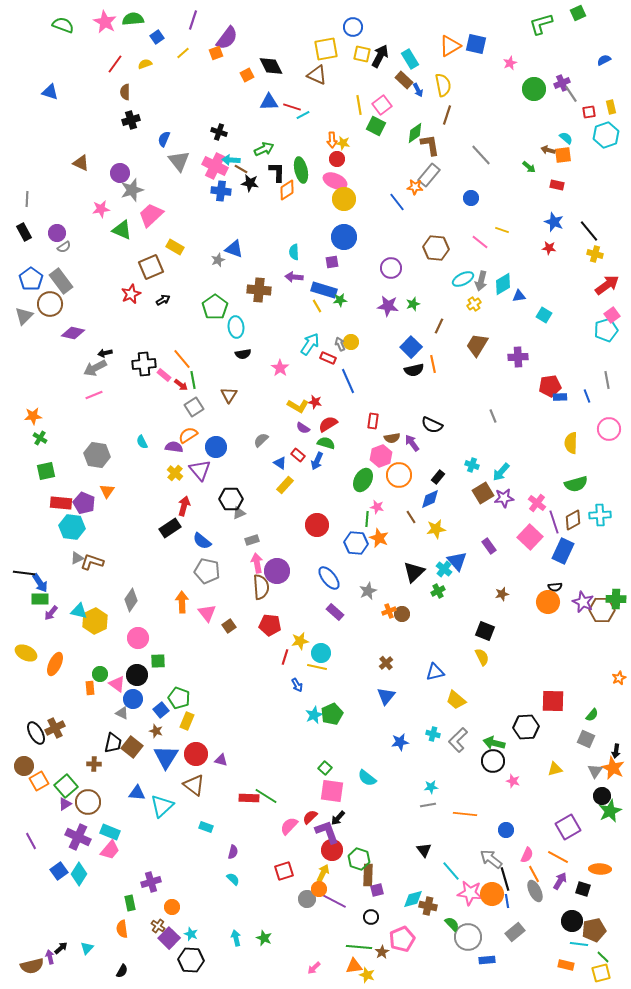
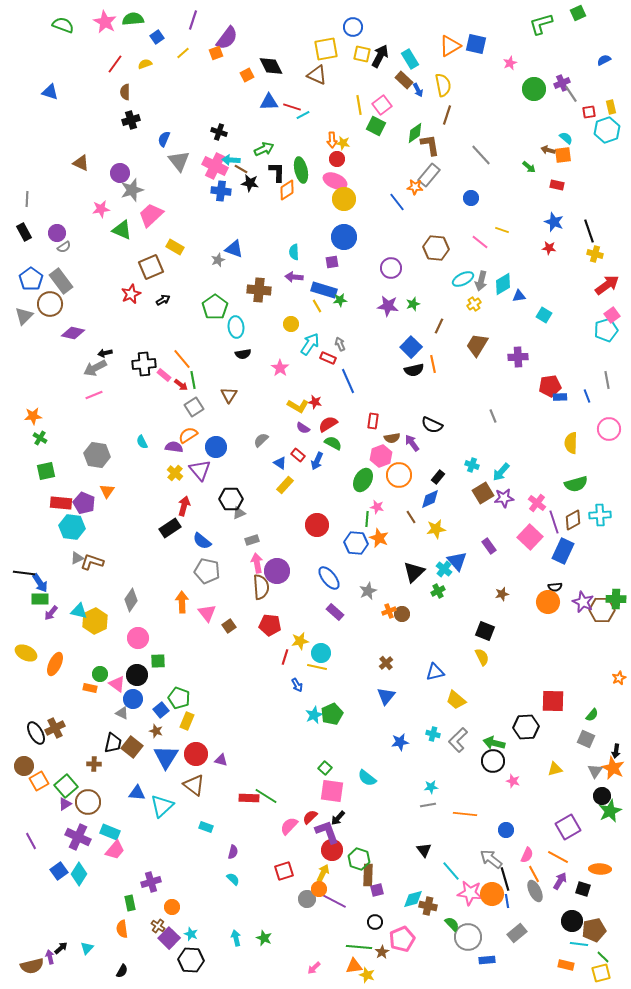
cyan hexagon at (606, 135): moved 1 px right, 5 px up
black line at (589, 231): rotated 20 degrees clockwise
yellow circle at (351, 342): moved 60 px left, 18 px up
green semicircle at (326, 443): moved 7 px right; rotated 12 degrees clockwise
orange rectangle at (90, 688): rotated 72 degrees counterclockwise
pink trapezoid at (110, 850): moved 5 px right
black circle at (371, 917): moved 4 px right, 5 px down
gray rectangle at (515, 932): moved 2 px right, 1 px down
